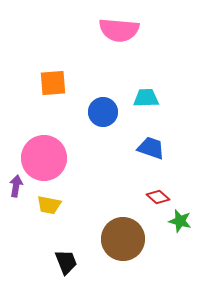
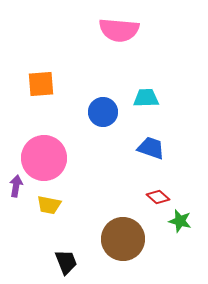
orange square: moved 12 px left, 1 px down
